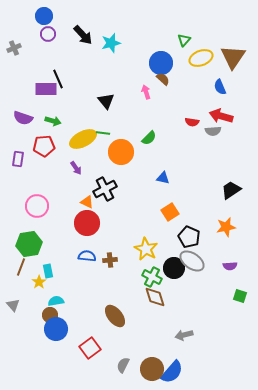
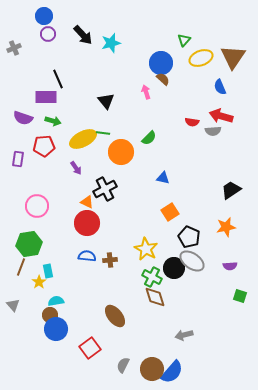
purple rectangle at (46, 89): moved 8 px down
